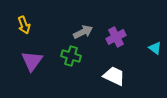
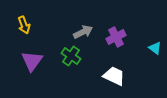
green cross: rotated 18 degrees clockwise
